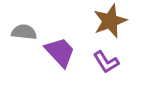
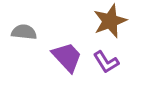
purple trapezoid: moved 7 px right, 5 px down
